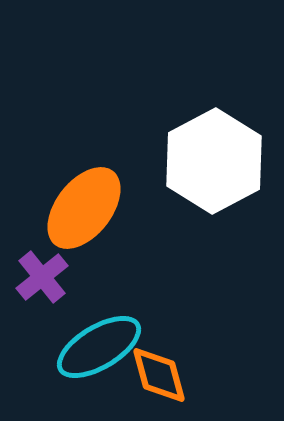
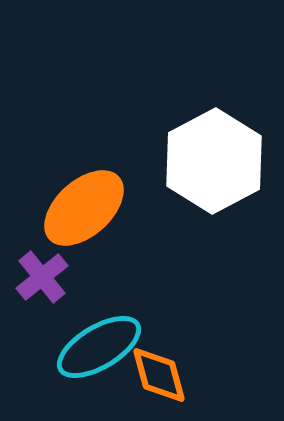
orange ellipse: rotated 10 degrees clockwise
